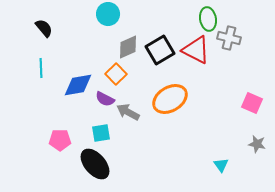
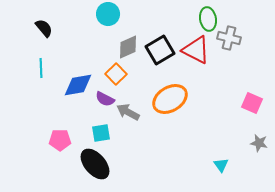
gray star: moved 2 px right, 1 px up
